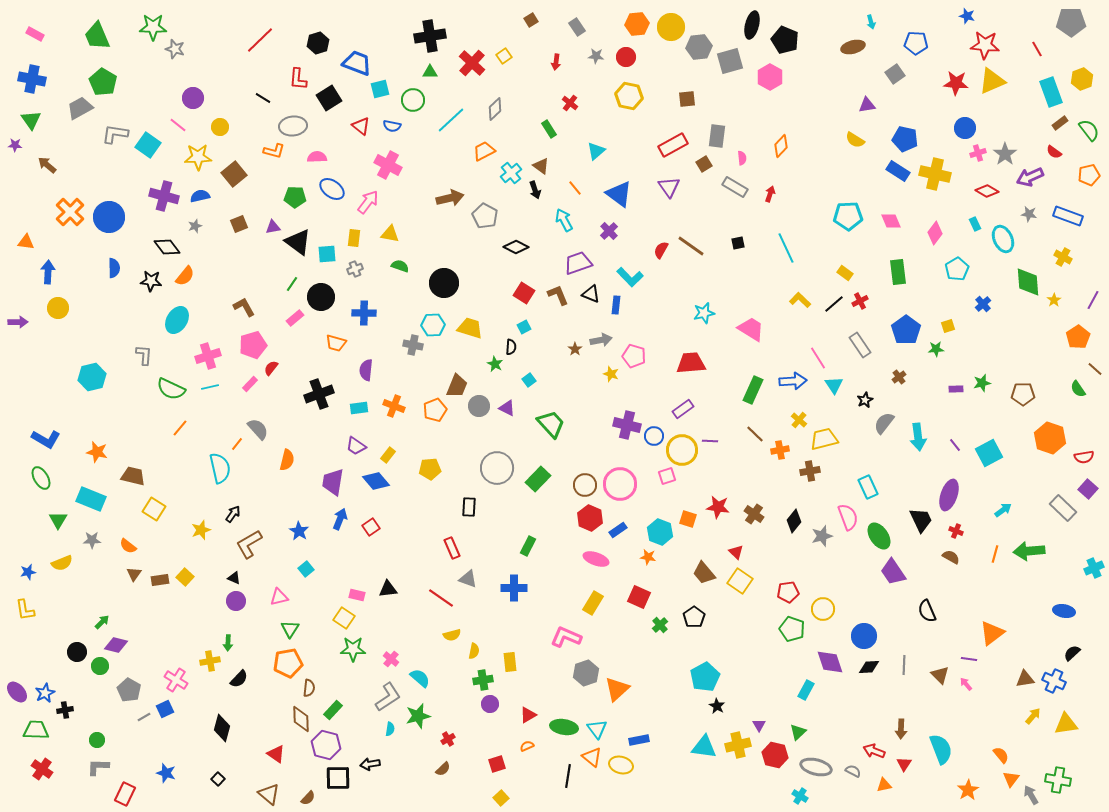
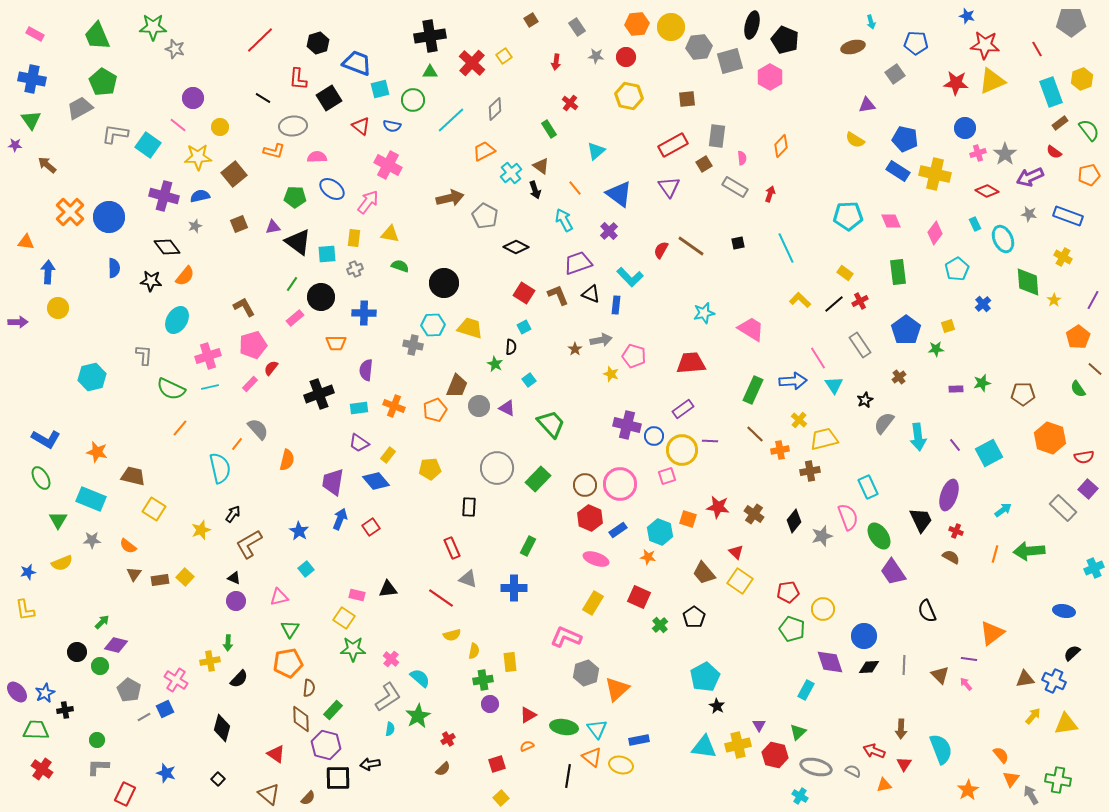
orange trapezoid at (336, 343): rotated 15 degrees counterclockwise
purple trapezoid at (356, 446): moved 3 px right, 3 px up
green star at (418, 716): rotated 15 degrees counterclockwise
